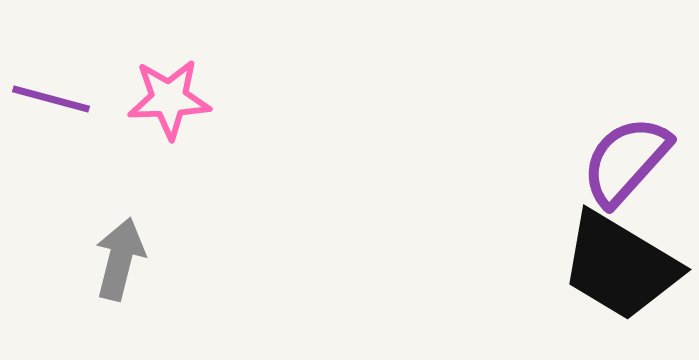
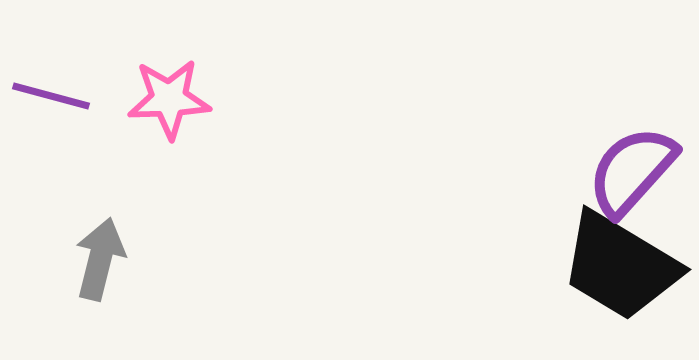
purple line: moved 3 px up
purple semicircle: moved 6 px right, 10 px down
gray arrow: moved 20 px left
